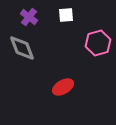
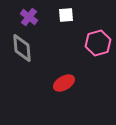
gray diamond: rotated 16 degrees clockwise
red ellipse: moved 1 px right, 4 px up
